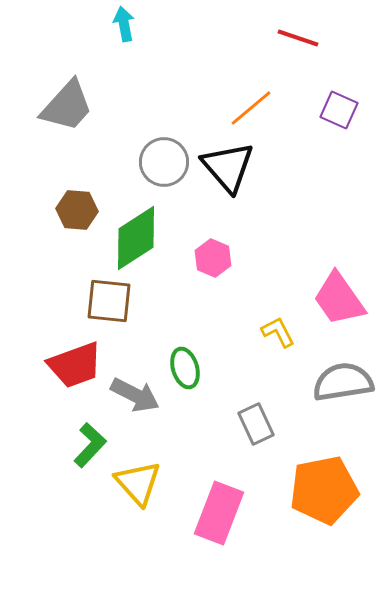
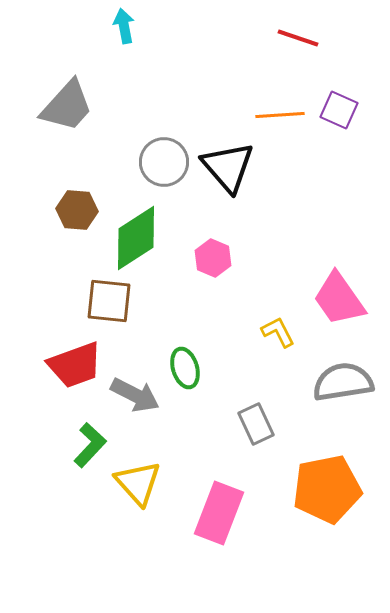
cyan arrow: moved 2 px down
orange line: moved 29 px right, 7 px down; rotated 36 degrees clockwise
orange pentagon: moved 3 px right, 1 px up
